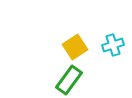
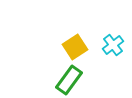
cyan cross: rotated 20 degrees counterclockwise
